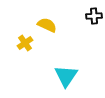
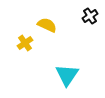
black cross: moved 4 px left; rotated 28 degrees counterclockwise
cyan triangle: moved 1 px right, 1 px up
